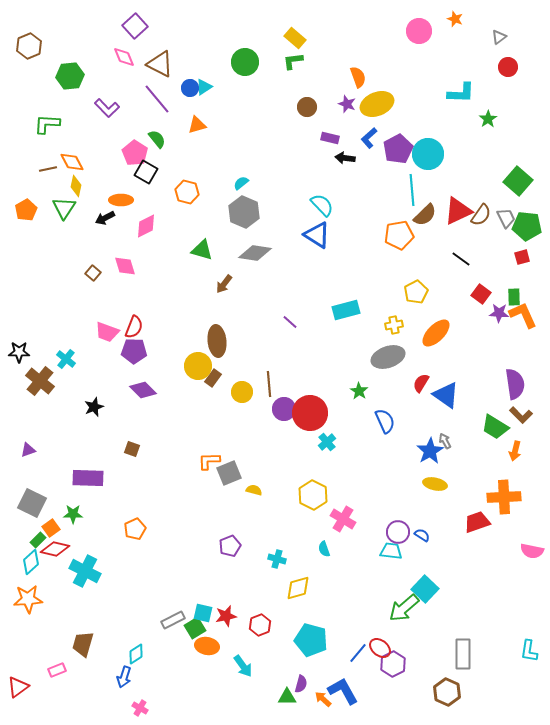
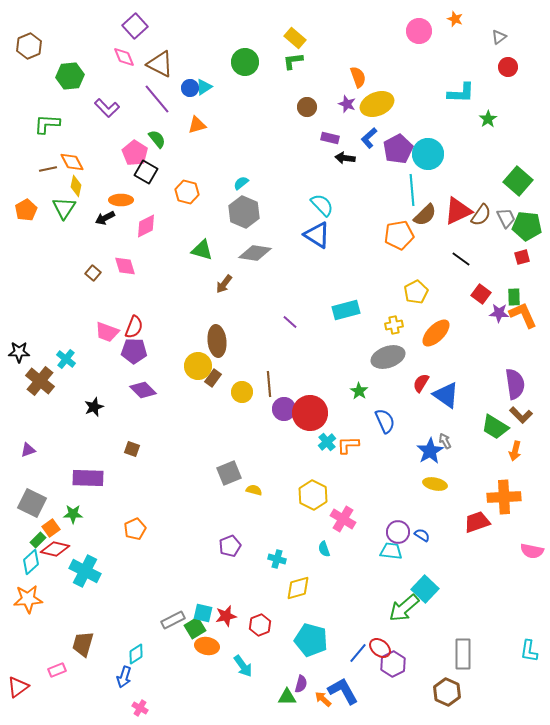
orange L-shape at (209, 461): moved 139 px right, 16 px up
